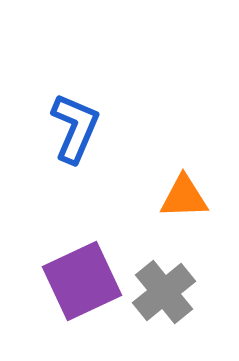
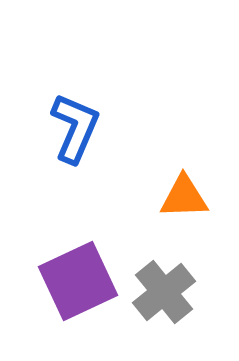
purple square: moved 4 px left
